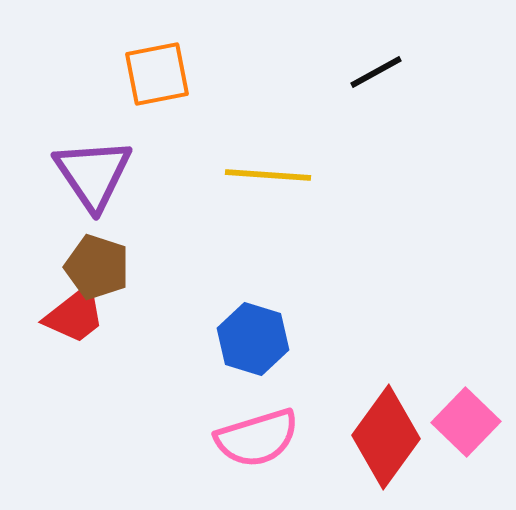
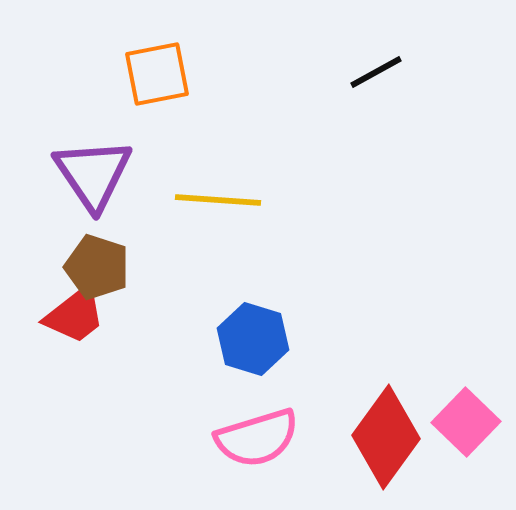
yellow line: moved 50 px left, 25 px down
